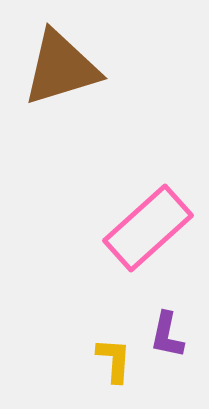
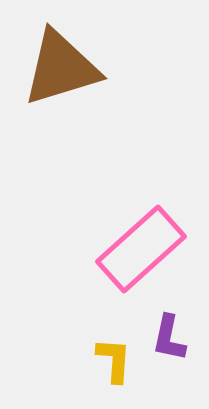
pink rectangle: moved 7 px left, 21 px down
purple L-shape: moved 2 px right, 3 px down
